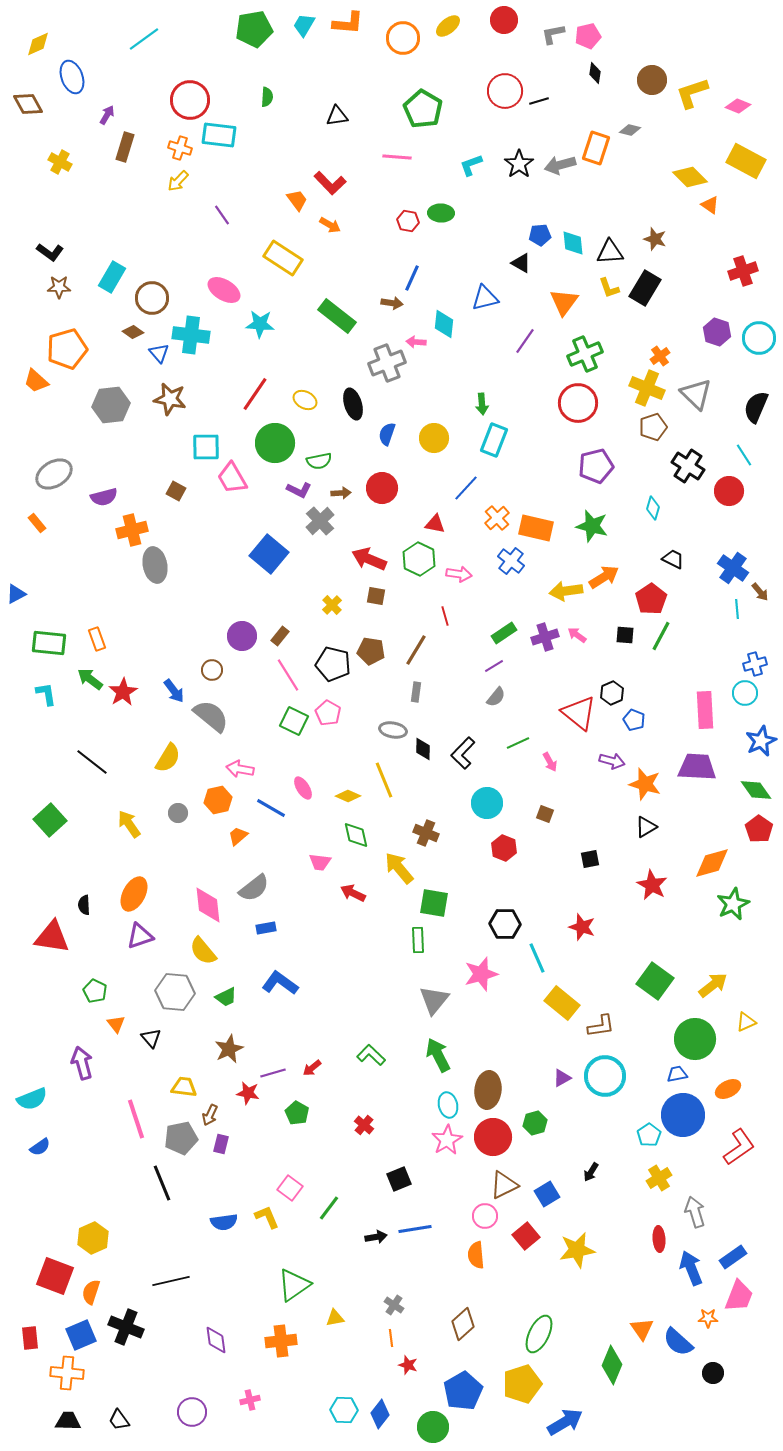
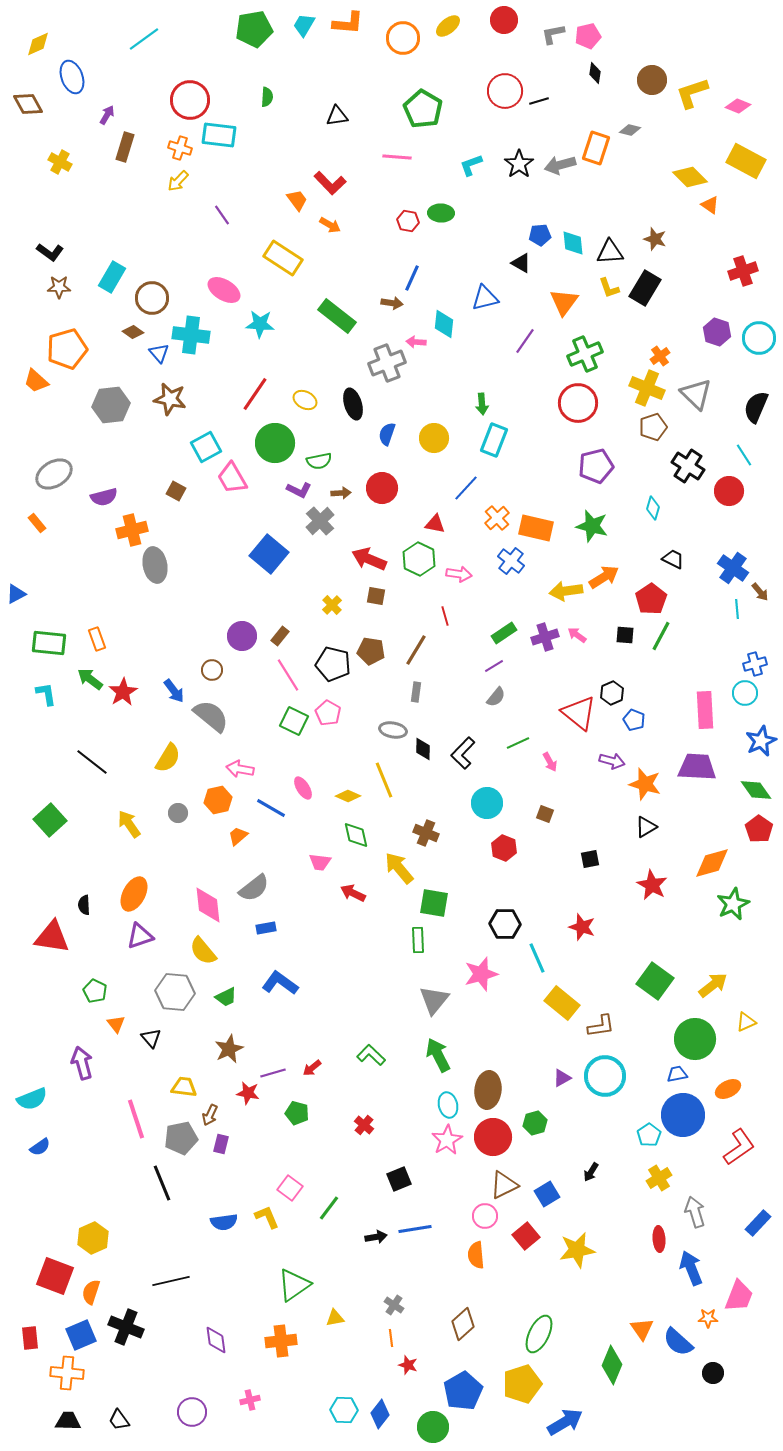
cyan square at (206, 447): rotated 28 degrees counterclockwise
green pentagon at (297, 1113): rotated 15 degrees counterclockwise
blue rectangle at (733, 1257): moved 25 px right, 34 px up; rotated 12 degrees counterclockwise
